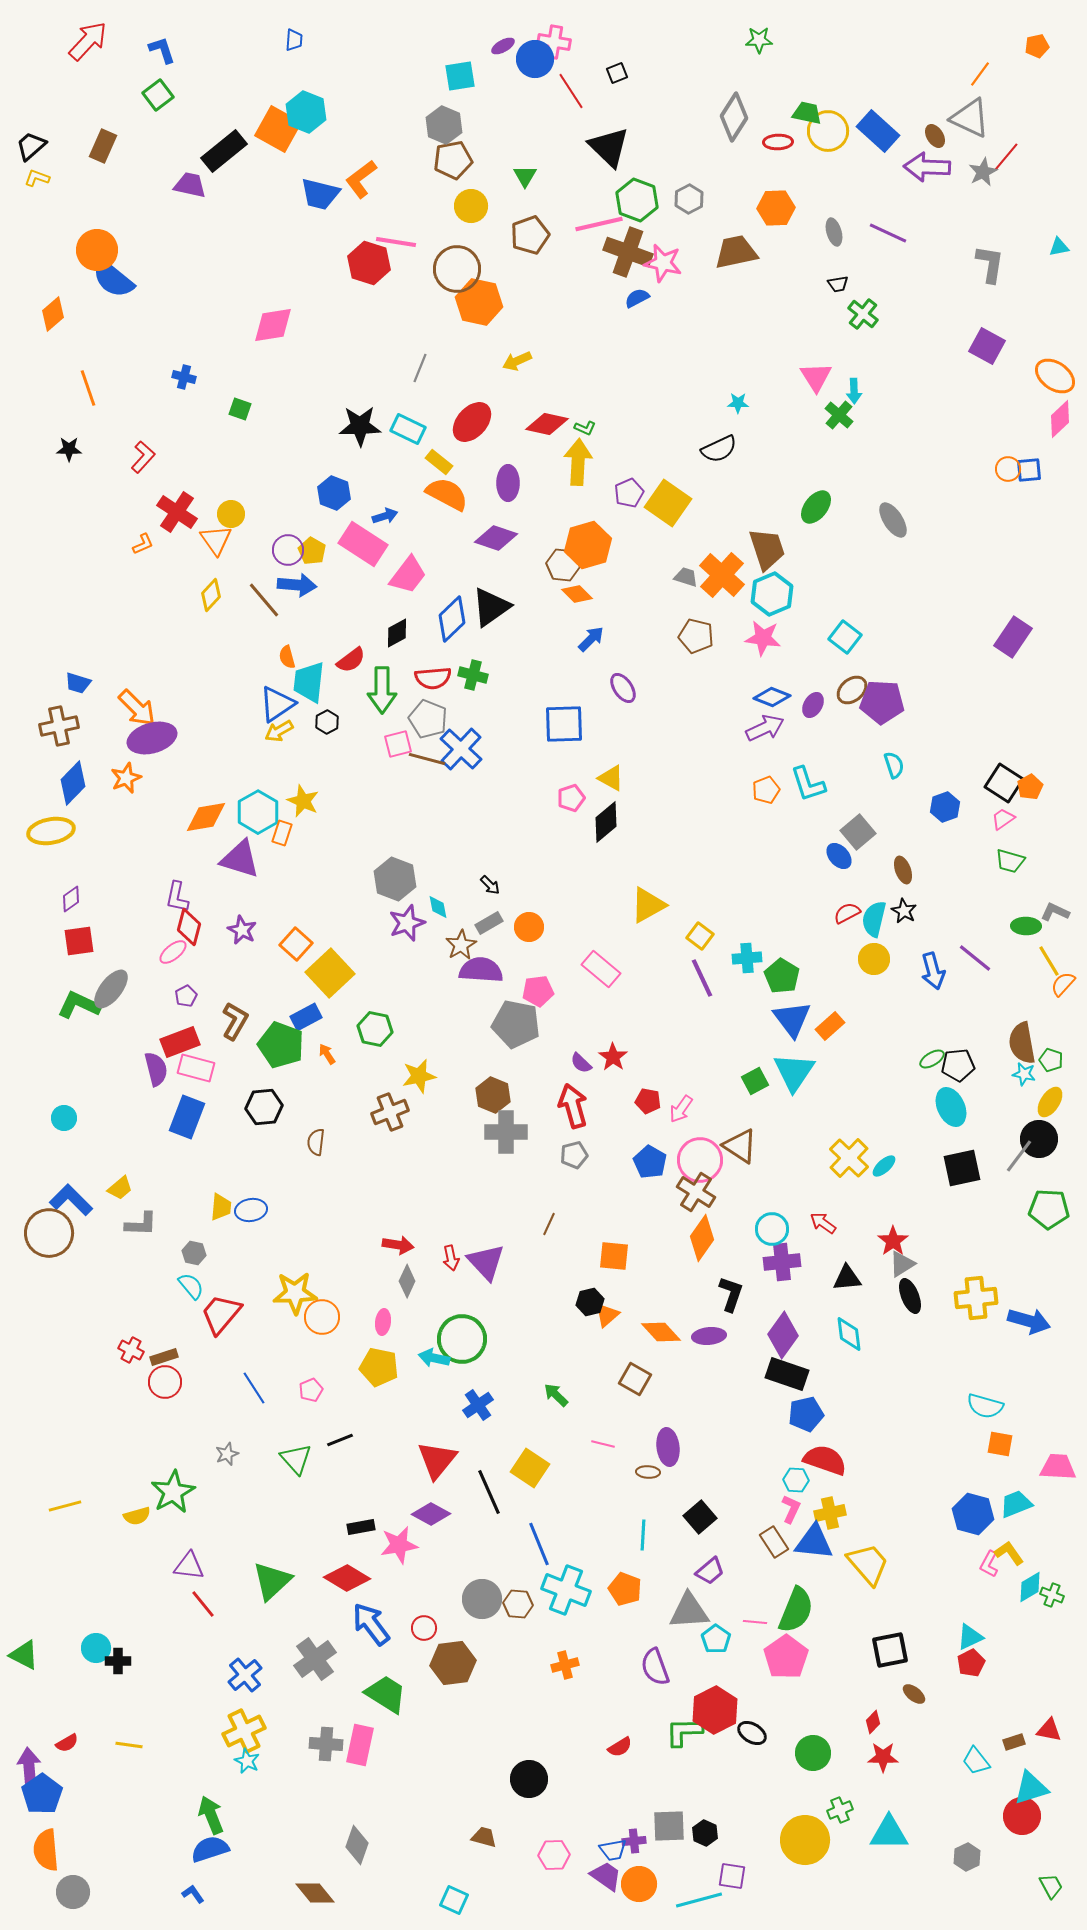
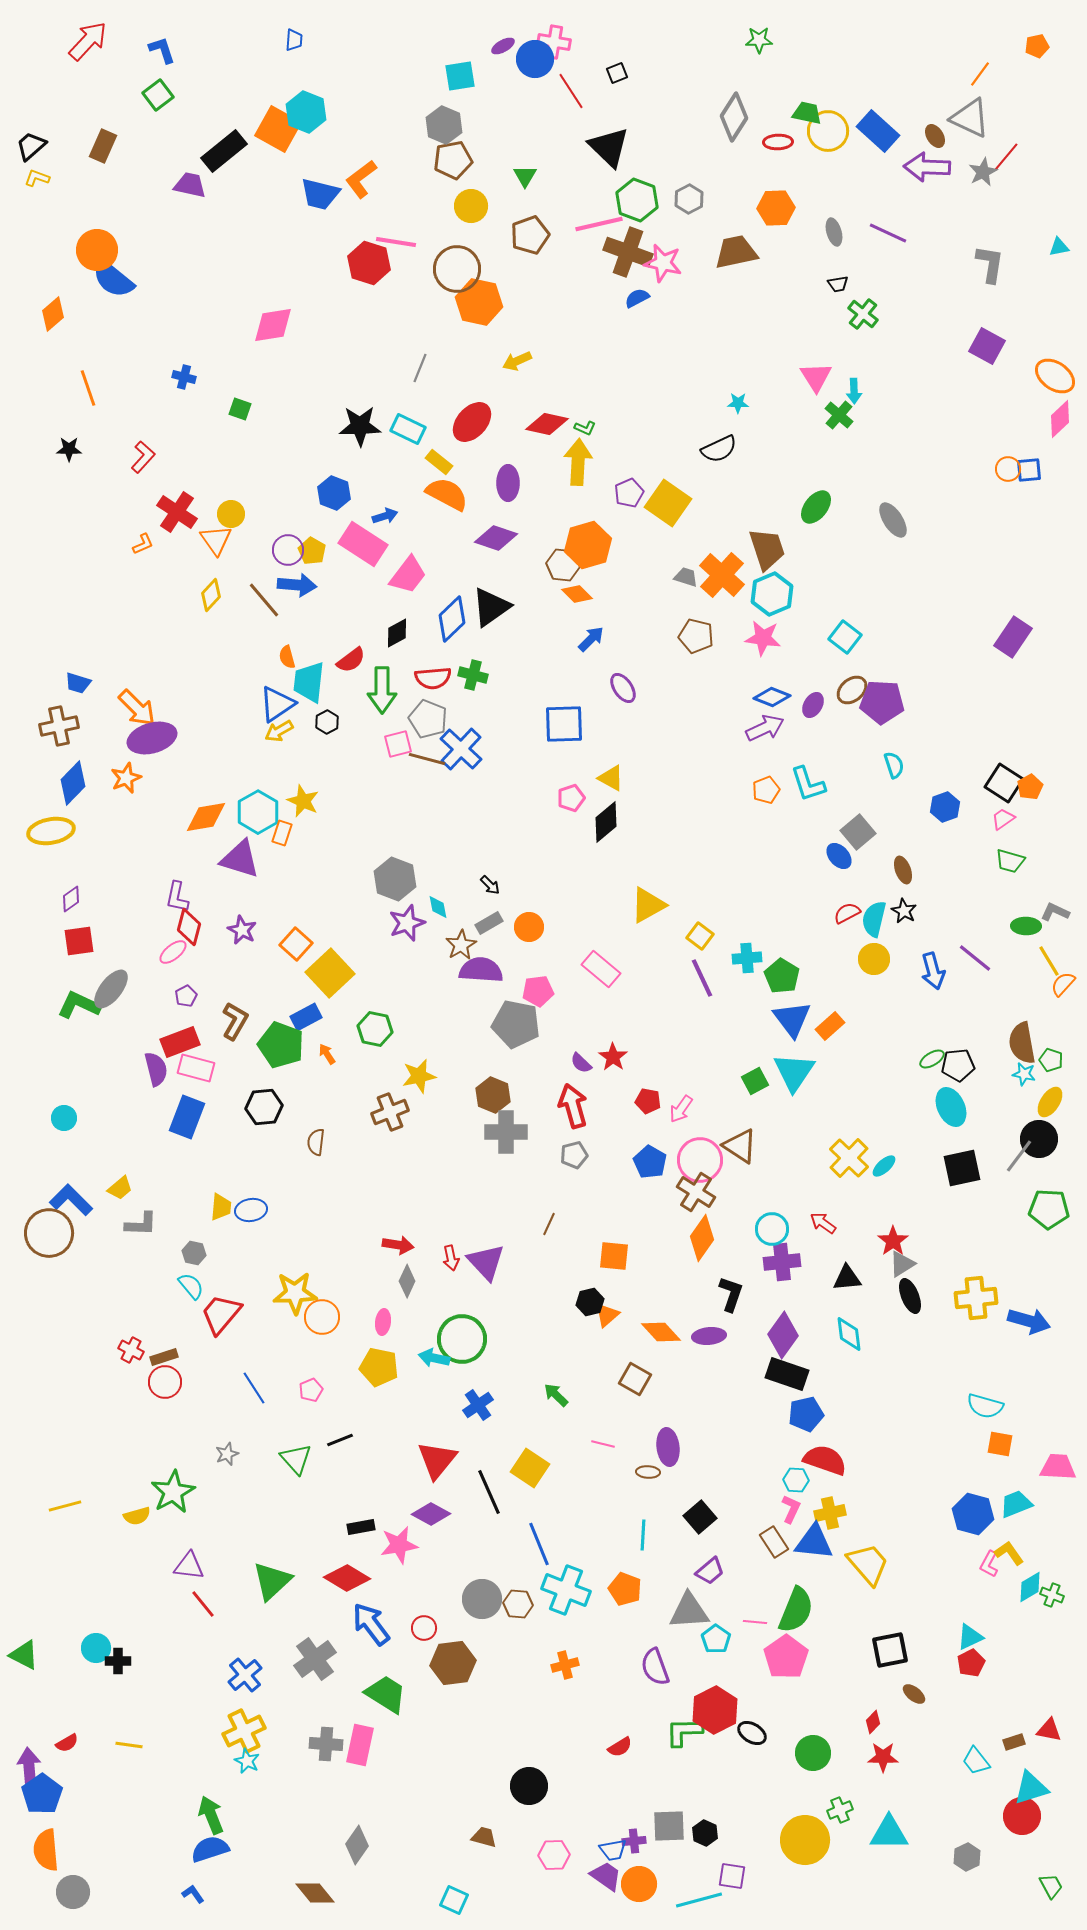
black circle at (529, 1779): moved 7 px down
gray diamond at (357, 1845): rotated 15 degrees clockwise
